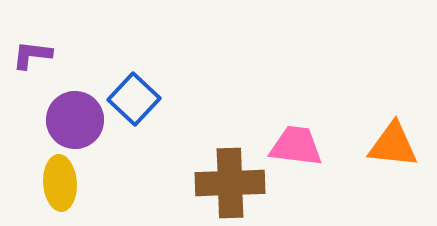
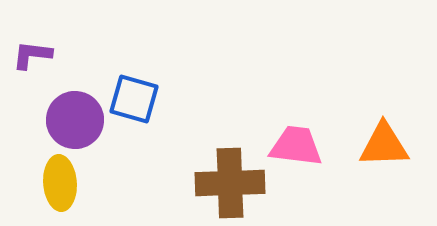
blue square: rotated 27 degrees counterclockwise
orange triangle: moved 9 px left; rotated 8 degrees counterclockwise
